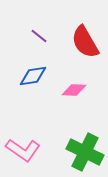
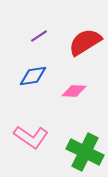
purple line: rotated 72 degrees counterclockwise
red semicircle: rotated 88 degrees clockwise
pink diamond: moved 1 px down
pink L-shape: moved 8 px right, 13 px up
